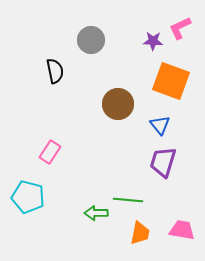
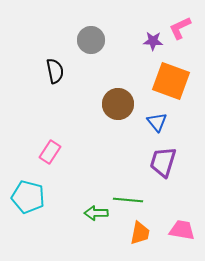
blue triangle: moved 3 px left, 3 px up
